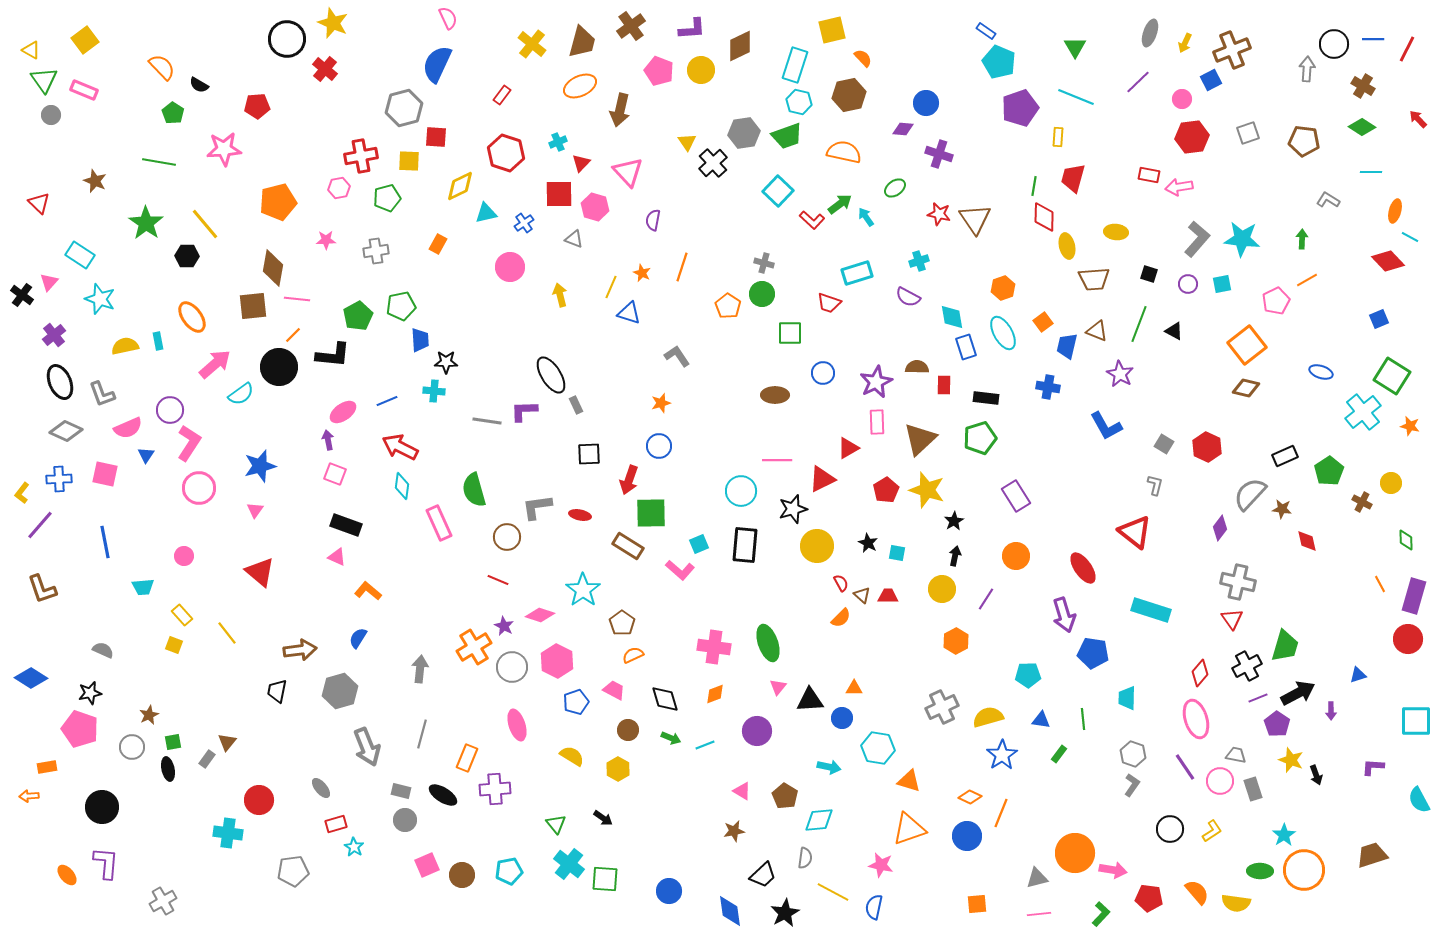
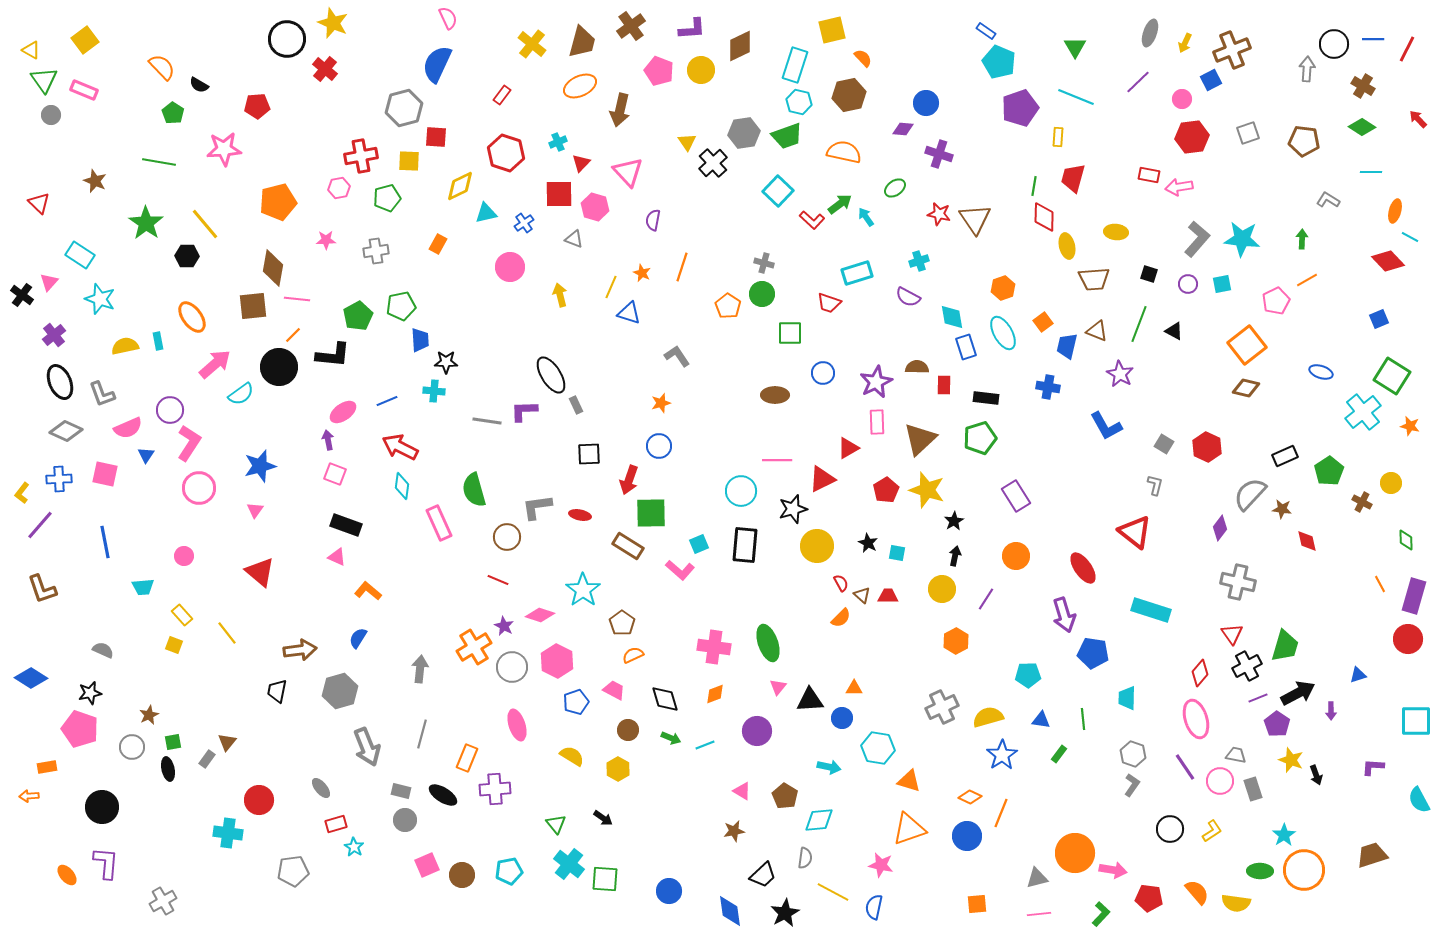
red triangle at (1232, 619): moved 15 px down
